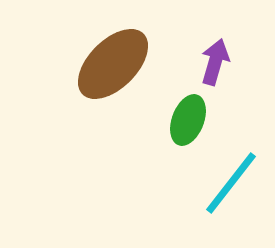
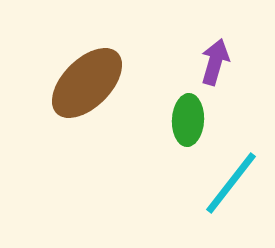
brown ellipse: moved 26 px left, 19 px down
green ellipse: rotated 18 degrees counterclockwise
